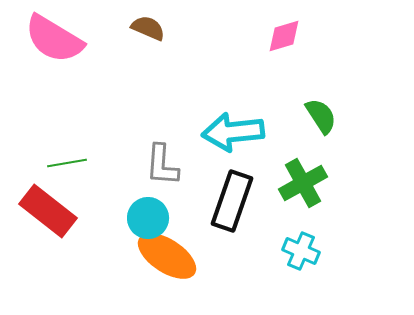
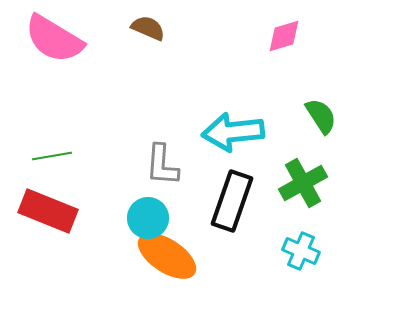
green line: moved 15 px left, 7 px up
red rectangle: rotated 16 degrees counterclockwise
